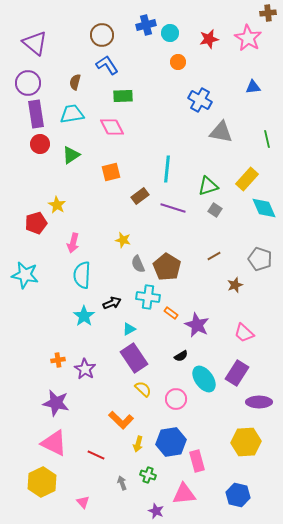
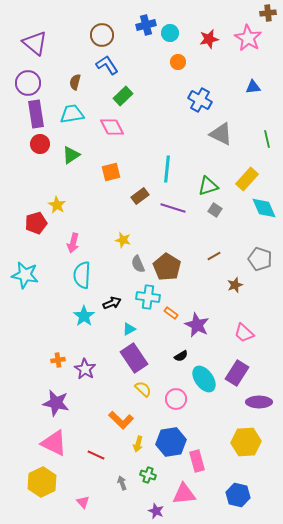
green rectangle at (123, 96): rotated 42 degrees counterclockwise
gray triangle at (221, 132): moved 2 px down; rotated 15 degrees clockwise
